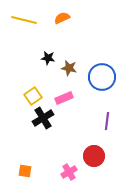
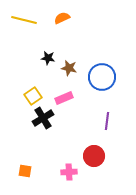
pink cross: rotated 28 degrees clockwise
